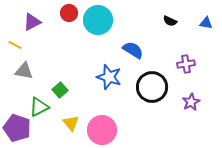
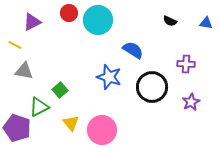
purple cross: rotated 12 degrees clockwise
